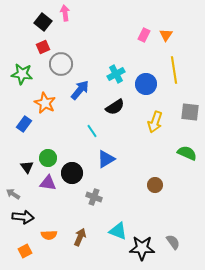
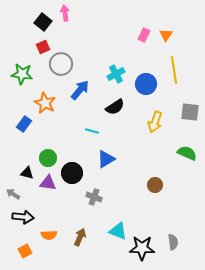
cyan line: rotated 40 degrees counterclockwise
black triangle: moved 6 px down; rotated 40 degrees counterclockwise
gray semicircle: rotated 28 degrees clockwise
